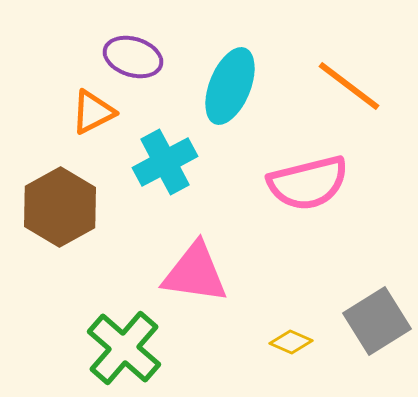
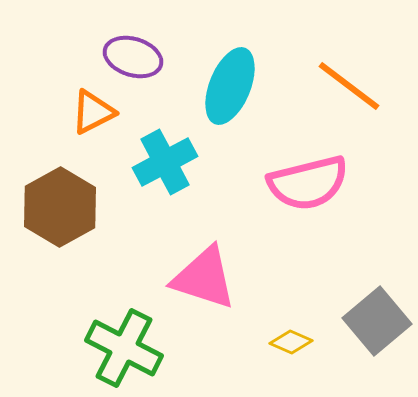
pink triangle: moved 9 px right, 5 px down; rotated 10 degrees clockwise
gray square: rotated 8 degrees counterclockwise
green cross: rotated 14 degrees counterclockwise
